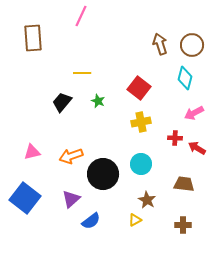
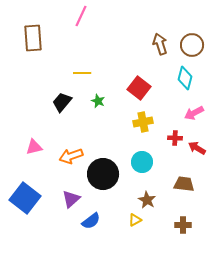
yellow cross: moved 2 px right
pink triangle: moved 2 px right, 5 px up
cyan circle: moved 1 px right, 2 px up
